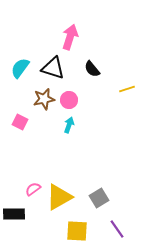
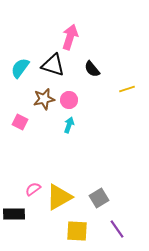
black triangle: moved 3 px up
